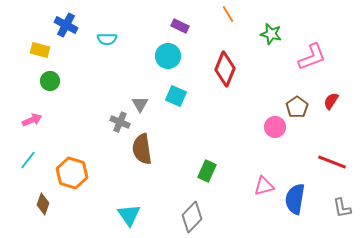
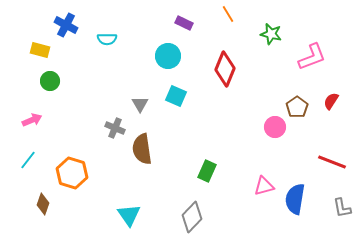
purple rectangle: moved 4 px right, 3 px up
gray cross: moved 5 px left, 6 px down
